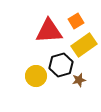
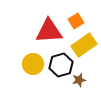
yellow circle: moved 3 px left, 12 px up
